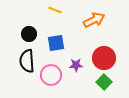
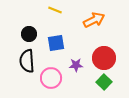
pink circle: moved 3 px down
